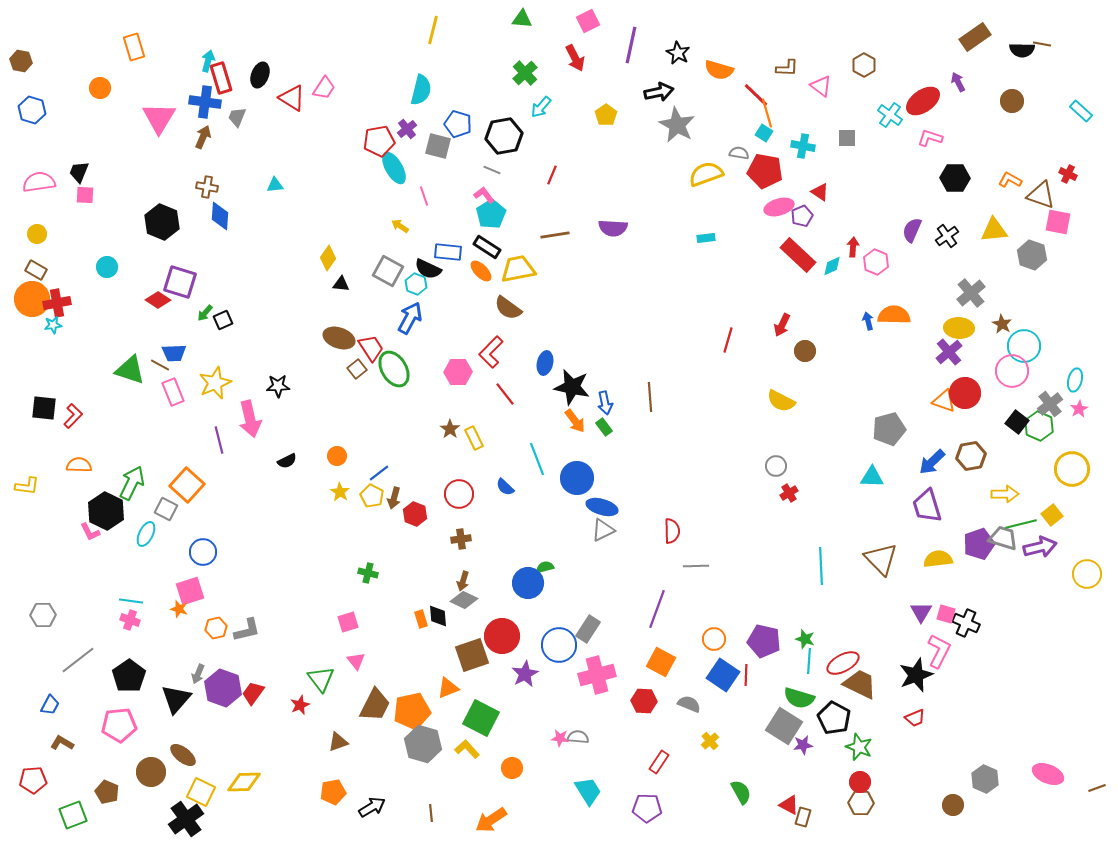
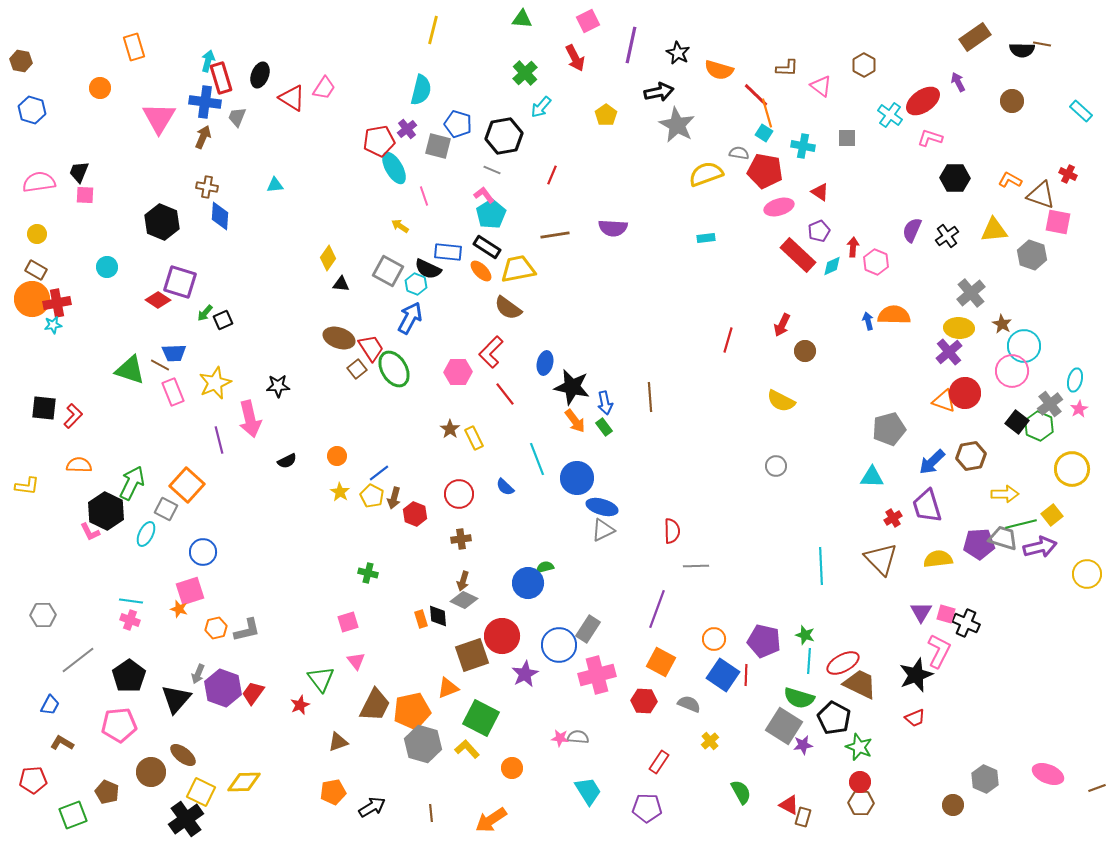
purple pentagon at (802, 216): moved 17 px right, 15 px down
red cross at (789, 493): moved 104 px right, 25 px down
purple pentagon at (979, 544): rotated 16 degrees clockwise
green star at (805, 639): moved 4 px up
